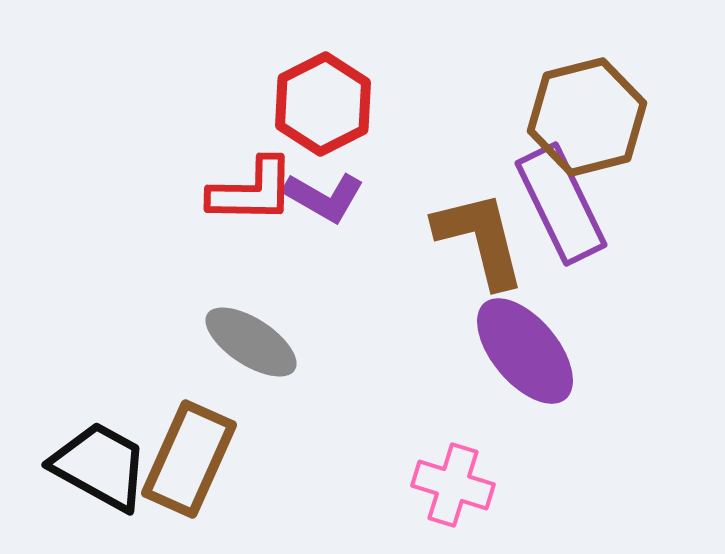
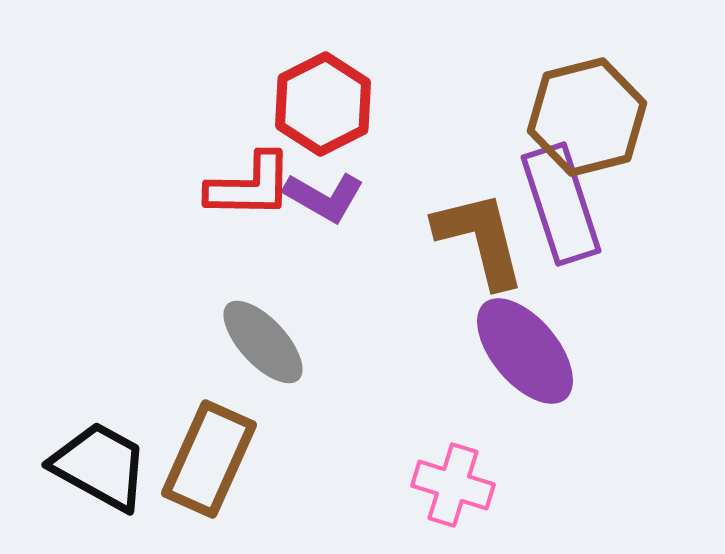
red L-shape: moved 2 px left, 5 px up
purple rectangle: rotated 8 degrees clockwise
gray ellipse: moved 12 px right; rotated 14 degrees clockwise
brown rectangle: moved 20 px right
